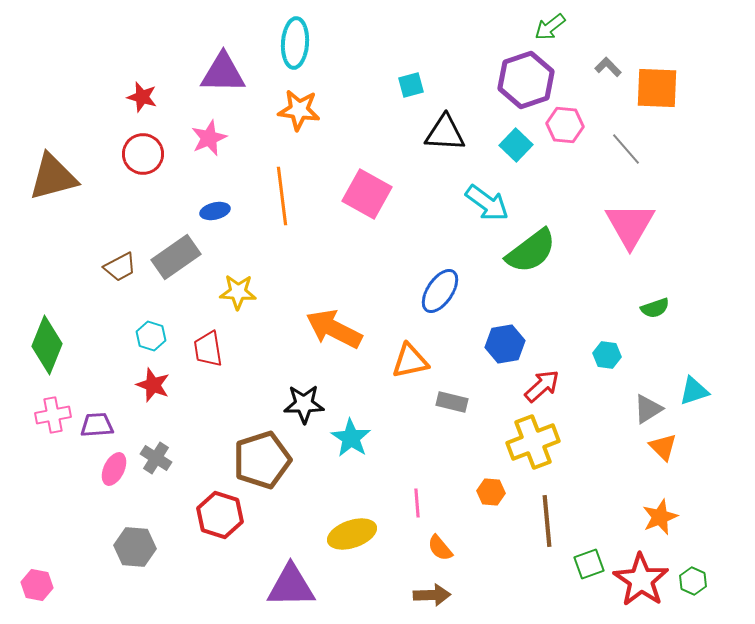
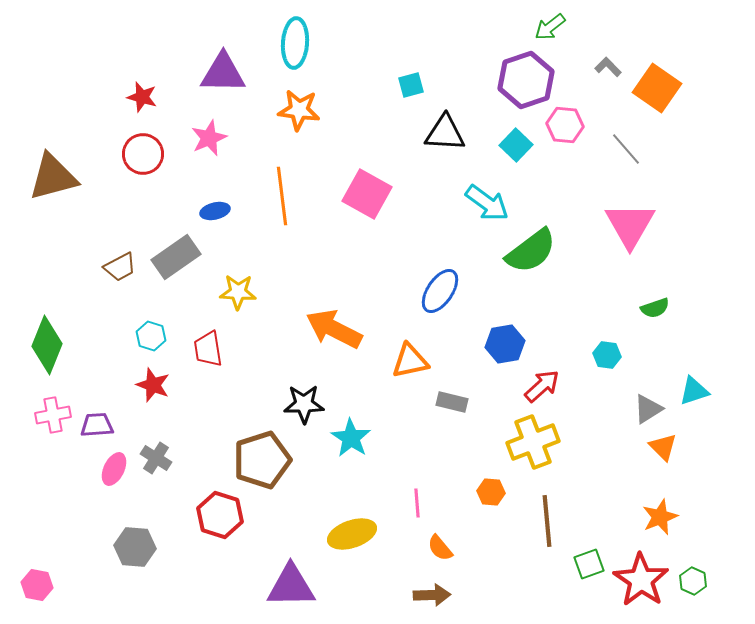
orange square at (657, 88): rotated 33 degrees clockwise
